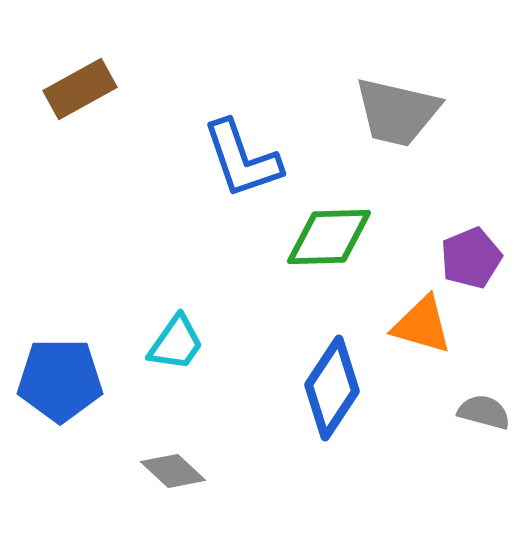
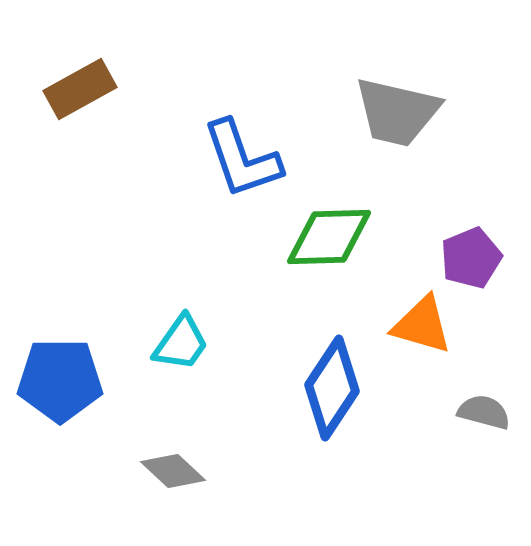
cyan trapezoid: moved 5 px right
